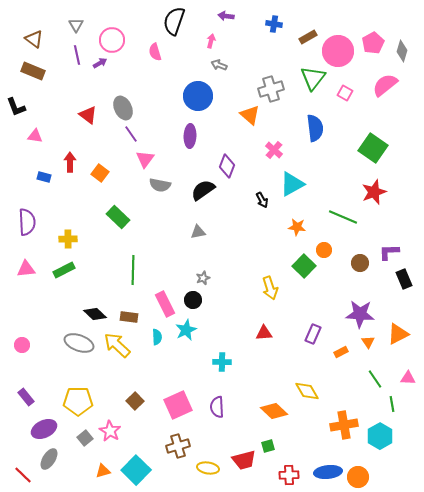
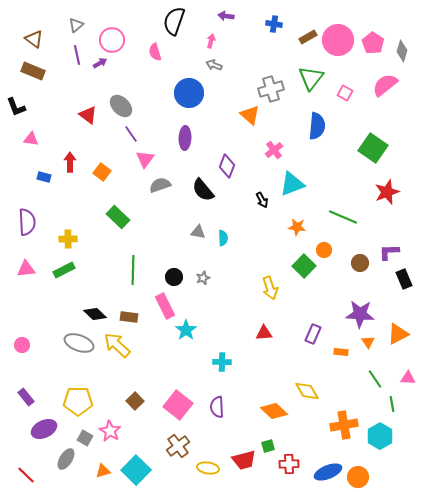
gray triangle at (76, 25): rotated 21 degrees clockwise
pink pentagon at (373, 43): rotated 10 degrees counterclockwise
pink circle at (338, 51): moved 11 px up
gray arrow at (219, 65): moved 5 px left
green triangle at (313, 78): moved 2 px left
blue circle at (198, 96): moved 9 px left, 3 px up
gray ellipse at (123, 108): moved 2 px left, 2 px up; rotated 20 degrees counterclockwise
blue semicircle at (315, 128): moved 2 px right, 2 px up; rotated 12 degrees clockwise
pink triangle at (35, 136): moved 4 px left, 3 px down
purple ellipse at (190, 136): moved 5 px left, 2 px down
pink cross at (274, 150): rotated 12 degrees clockwise
orange square at (100, 173): moved 2 px right, 1 px up
cyan triangle at (292, 184): rotated 8 degrees clockwise
gray semicircle at (160, 185): rotated 150 degrees clockwise
black semicircle at (203, 190): rotated 95 degrees counterclockwise
red star at (374, 192): moved 13 px right
gray triangle at (198, 232): rotated 21 degrees clockwise
black circle at (193, 300): moved 19 px left, 23 px up
pink rectangle at (165, 304): moved 2 px down
cyan star at (186, 330): rotated 10 degrees counterclockwise
cyan semicircle at (157, 337): moved 66 px right, 99 px up
orange rectangle at (341, 352): rotated 32 degrees clockwise
pink square at (178, 405): rotated 28 degrees counterclockwise
gray square at (85, 438): rotated 21 degrees counterclockwise
brown cross at (178, 446): rotated 20 degrees counterclockwise
gray ellipse at (49, 459): moved 17 px right
blue ellipse at (328, 472): rotated 16 degrees counterclockwise
red line at (23, 475): moved 3 px right
red cross at (289, 475): moved 11 px up
